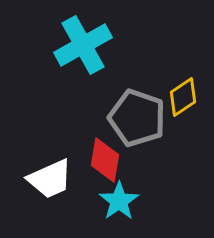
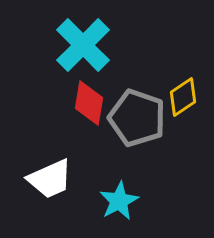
cyan cross: rotated 16 degrees counterclockwise
red diamond: moved 16 px left, 57 px up
cyan star: rotated 6 degrees clockwise
